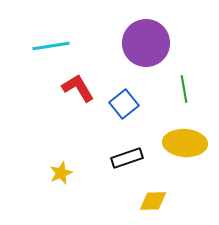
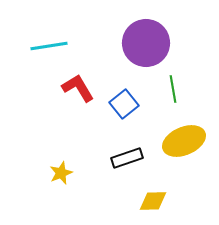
cyan line: moved 2 px left
green line: moved 11 px left
yellow ellipse: moved 1 px left, 2 px up; rotated 27 degrees counterclockwise
